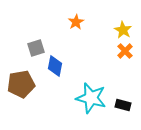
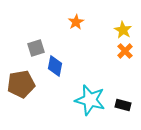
cyan star: moved 1 px left, 2 px down
